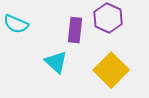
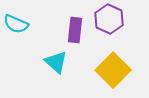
purple hexagon: moved 1 px right, 1 px down
yellow square: moved 2 px right
